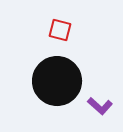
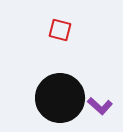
black circle: moved 3 px right, 17 px down
